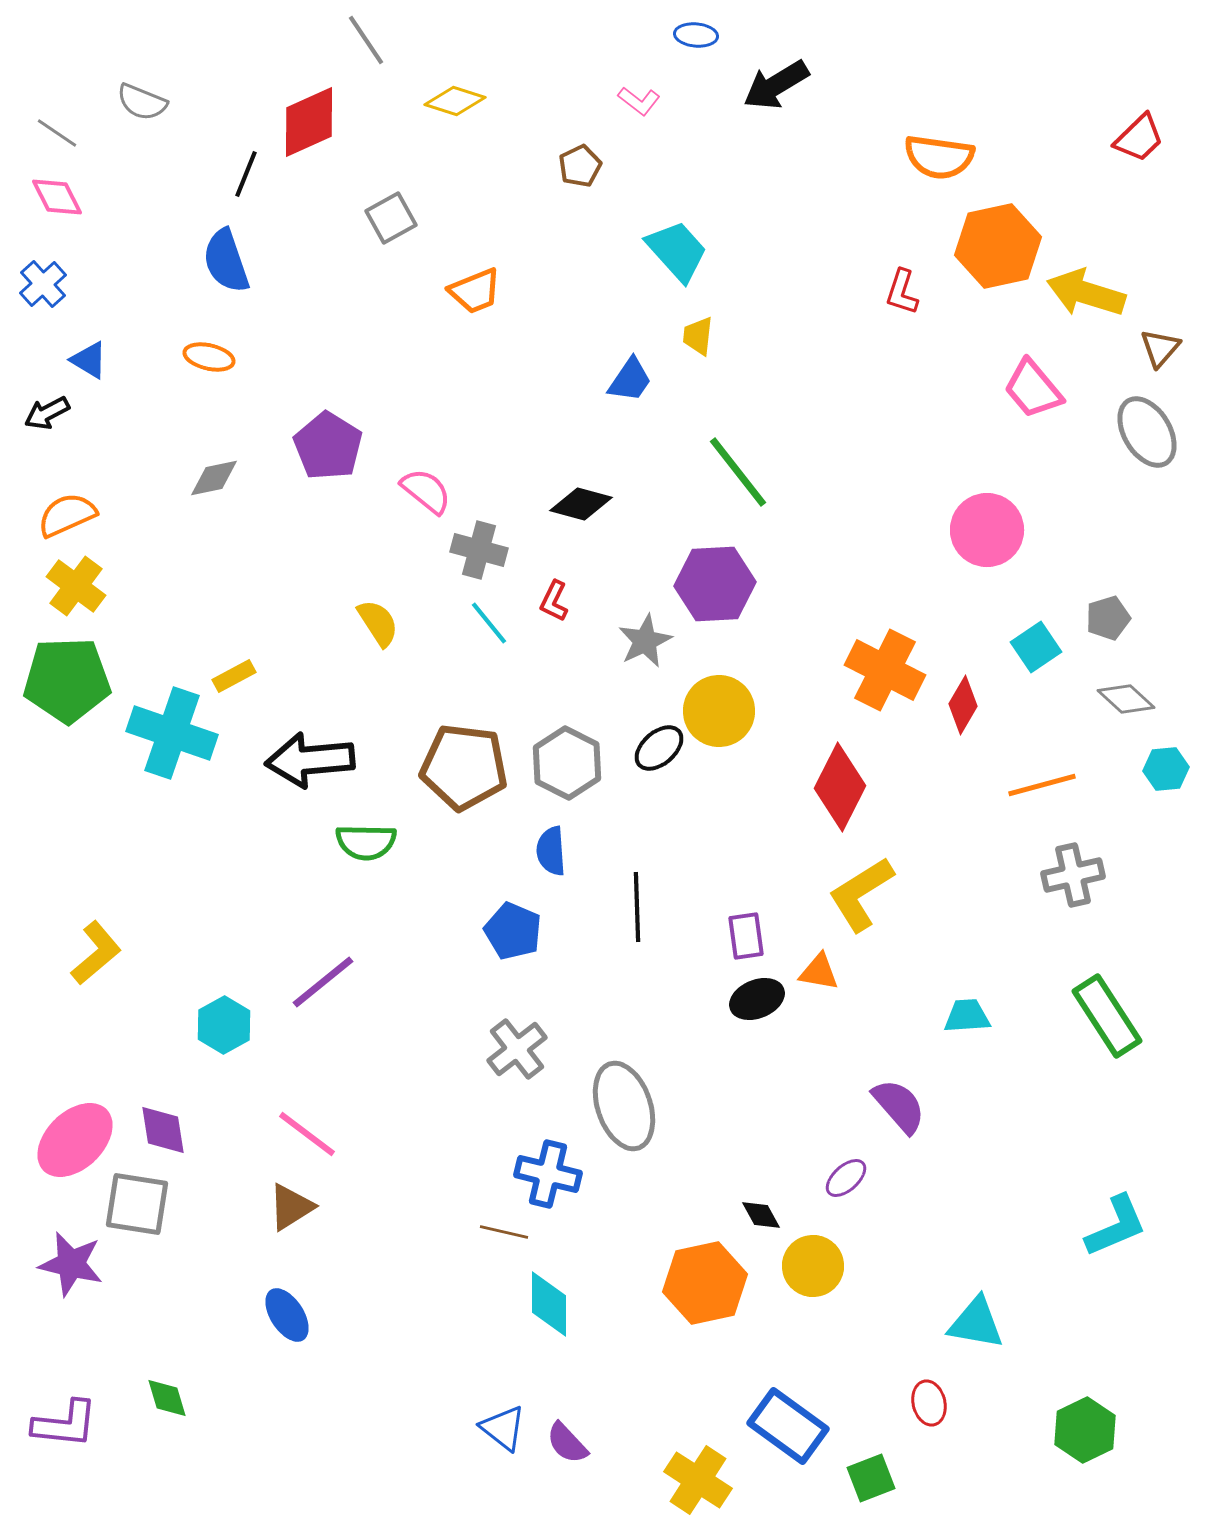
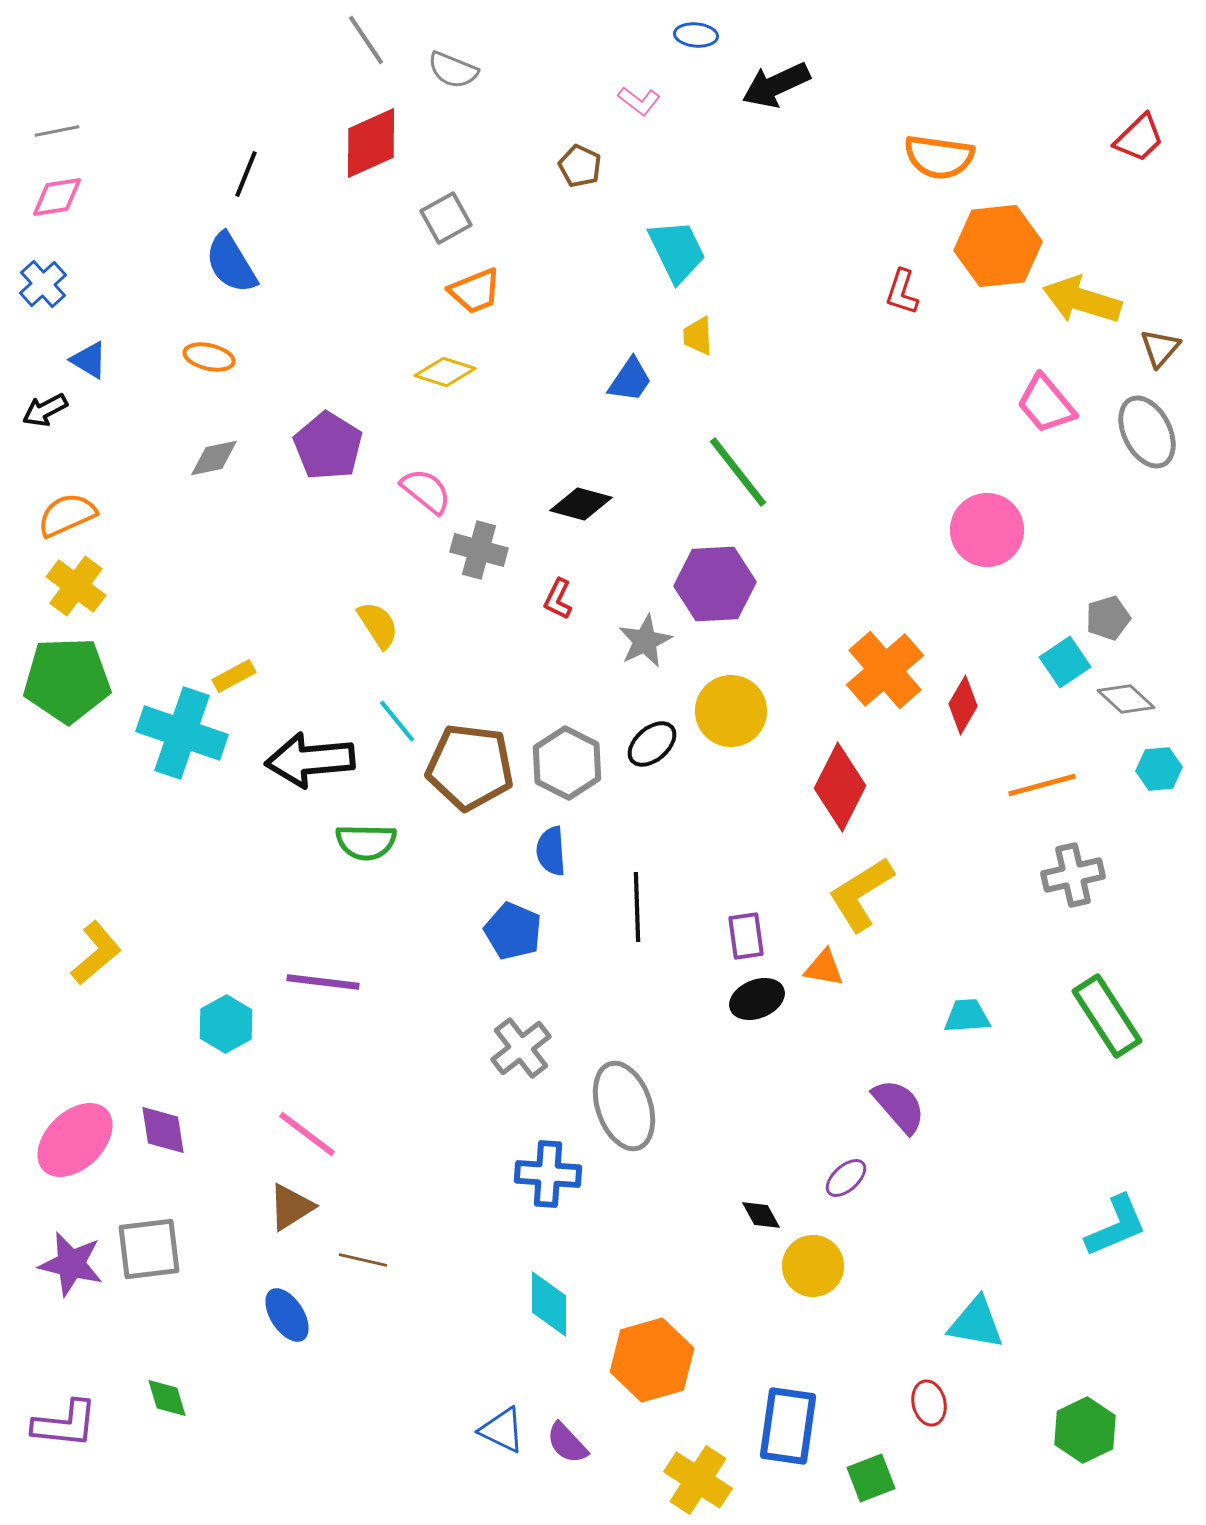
black arrow at (776, 85): rotated 6 degrees clockwise
yellow diamond at (455, 101): moved 10 px left, 271 px down
gray semicircle at (142, 102): moved 311 px right, 32 px up
red diamond at (309, 122): moved 62 px right, 21 px down
gray line at (57, 133): moved 2 px up; rotated 45 degrees counterclockwise
brown pentagon at (580, 166): rotated 21 degrees counterclockwise
pink diamond at (57, 197): rotated 72 degrees counterclockwise
gray square at (391, 218): moved 55 px right
orange hexagon at (998, 246): rotated 6 degrees clockwise
cyan trapezoid at (677, 251): rotated 16 degrees clockwise
blue semicircle at (226, 261): moved 5 px right, 2 px down; rotated 12 degrees counterclockwise
yellow arrow at (1086, 293): moved 4 px left, 7 px down
yellow trapezoid at (698, 336): rotated 9 degrees counterclockwise
pink trapezoid at (1033, 389): moved 13 px right, 15 px down
black arrow at (47, 413): moved 2 px left, 3 px up
gray ellipse at (1147, 432): rotated 4 degrees clockwise
gray diamond at (214, 478): moved 20 px up
red L-shape at (554, 601): moved 4 px right, 2 px up
yellow semicircle at (378, 623): moved 2 px down
cyan line at (489, 623): moved 92 px left, 98 px down
cyan square at (1036, 647): moved 29 px right, 15 px down
orange cross at (885, 670): rotated 22 degrees clockwise
yellow circle at (719, 711): moved 12 px right
cyan cross at (172, 733): moved 10 px right
black ellipse at (659, 748): moved 7 px left, 4 px up
brown pentagon at (464, 767): moved 6 px right
cyan hexagon at (1166, 769): moved 7 px left
orange triangle at (819, 972): moved 5 px right, 4 px up
purple line at (323, 982): rotated 46 degrees clockwise
cyan hexagon at (224, 1025): moved 2 px right, 1 px up
gray cross at (517, 1049): moved 4 px right, 1 px up
blue cross at (548, 1174): rotated 10 degrees counterclockwise
gray square at (137, 1204): moved 12 px right, 45 px down; rotated 16 degrees counterclockwise
brown line at (504, 1232): moved 141 px left, 28 px down
orange hexagon at (705, 1283): moved 53 px left, 77 px down; rotated 4 degrees counterclockwise
blue rectangle at (788, 1426): rotated 62 degrees clockwise
blue triangle at (503, 1428): moved 1 px left, 2 px down; rotated 12 degrees counterclockwise
